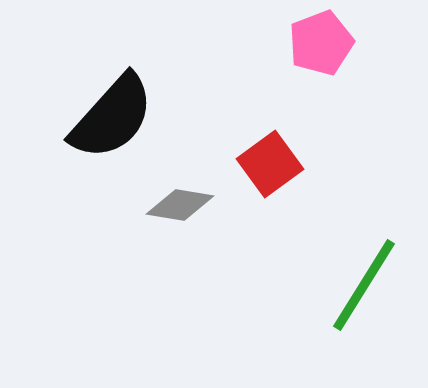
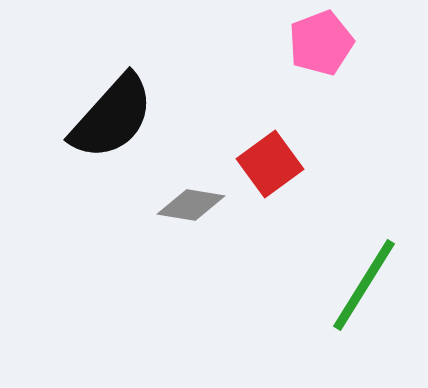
gray diamond: moved 11 px right
